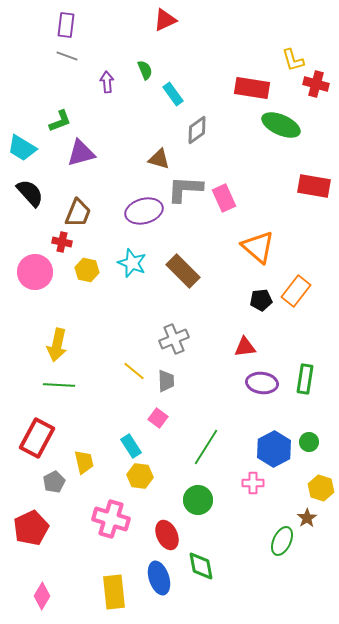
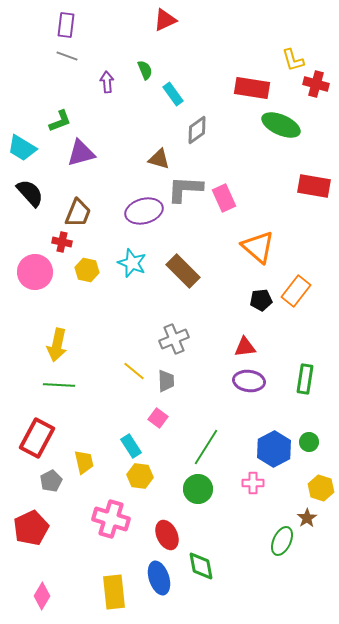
purple ellipse at (262, 383): moved 13 px left, 2 px up
gray pentagon at (54, 482): moved 3 px left, 1 px up
green circle at (198, 500): moved 11 px up
